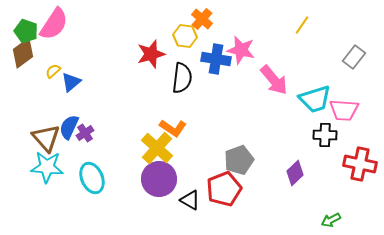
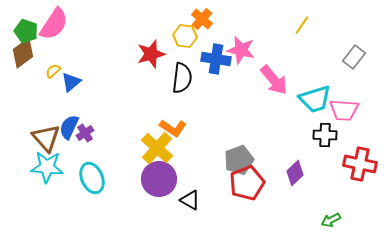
red pentagon: moved 23 px right, 6 px up
